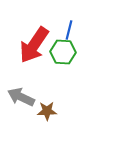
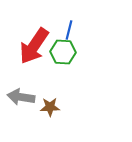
red arrow: moved 1 px down
gray arrow: rotated 16 degrees counterclockwise
brown star: moved 3 px right, 4 px up
